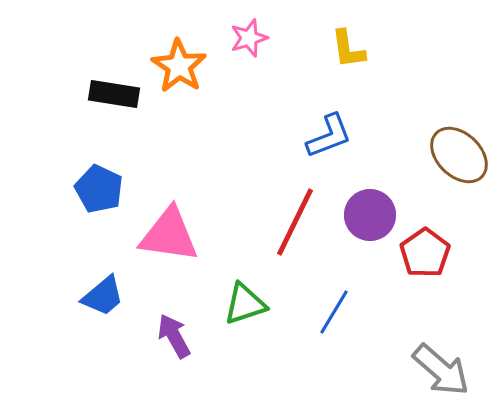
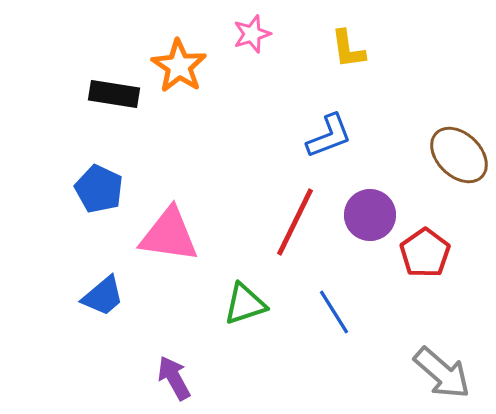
pink star: moved 3 px right, 4 px up
blue line: rotated 63 degrees counterclockwise
purple arrow: moved 42 px down
gray arrow: moved 1 px right, 3 px down
